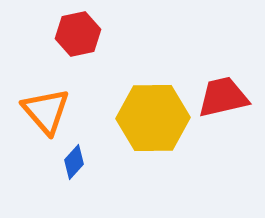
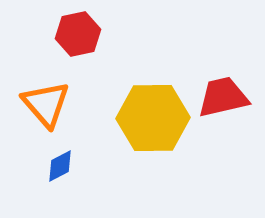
orange triangle: moved 7 px up
blue diamond: moved 14 px left, 4 px down; rotated 20 degrees clockwise
